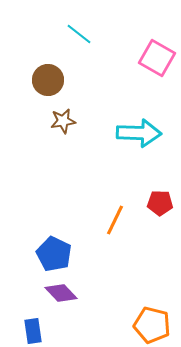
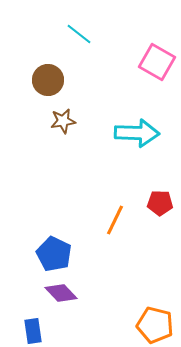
pink square: moved 4 px down
cyan arrow: moved 2 px left
orange pentagon: moved 3 px right
